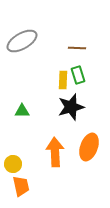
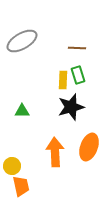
yellow circle: moved 1 px left, 2 px down
